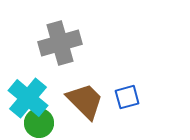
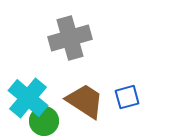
gray cross: moved 10 px right, 5 px up
brown trapezoid: rotated 12 degrees counterclockwise
green circle: moved 5 px right, 2 px up
